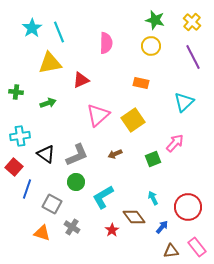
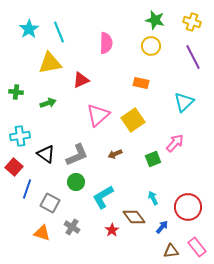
yellow cross: rotated 24 degrees counterclockwise
cyan star: moved 3 px left, 1 px down
gray square: moved 2 px left, 1 px up
